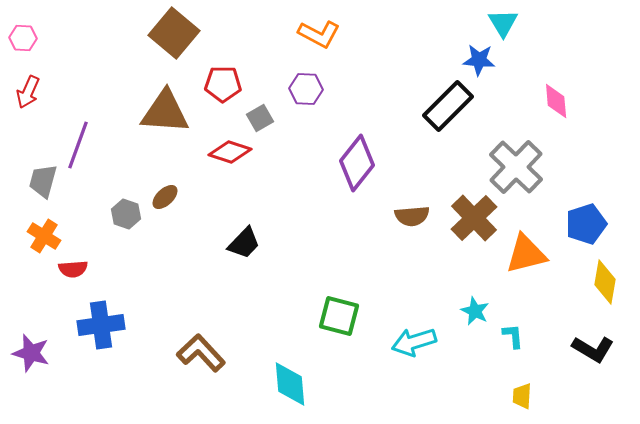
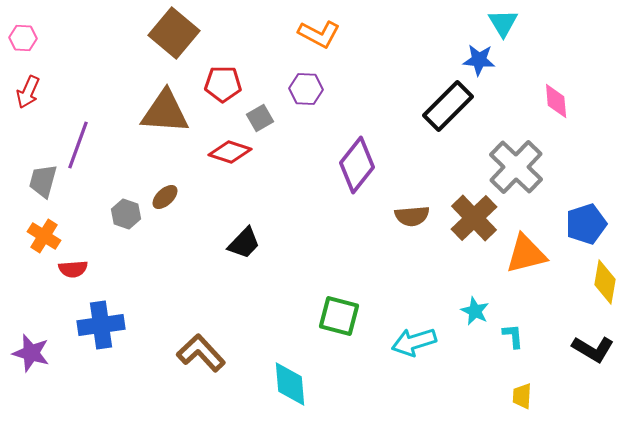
purple diamond: moved 2 px down
